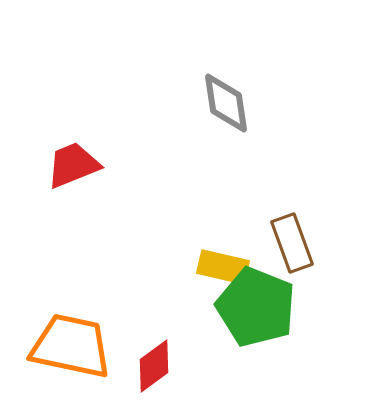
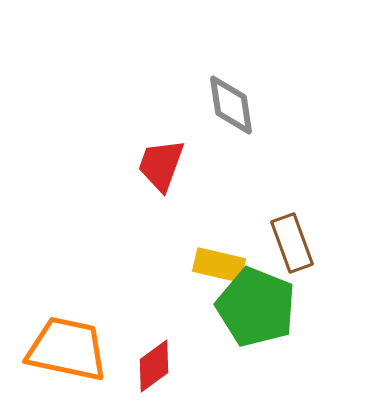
gray diamond: moved 5 px right, 2 px down
red trapezoid: moved 88 px right; rotated 48 degrees counterclockwise
yellow rectangle: moved 4 px left, 2 px up
orange trapezoid: moved 4 px left, 3 px down
